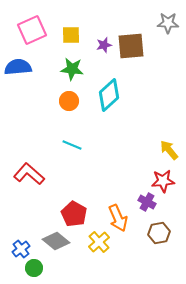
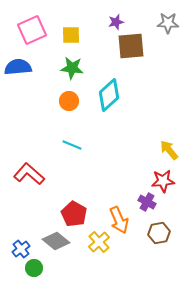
purple star: moved 12 px right, 23 px up
green star: moved 1 px up
orange arrow: moved 1 px right, 2 px down
